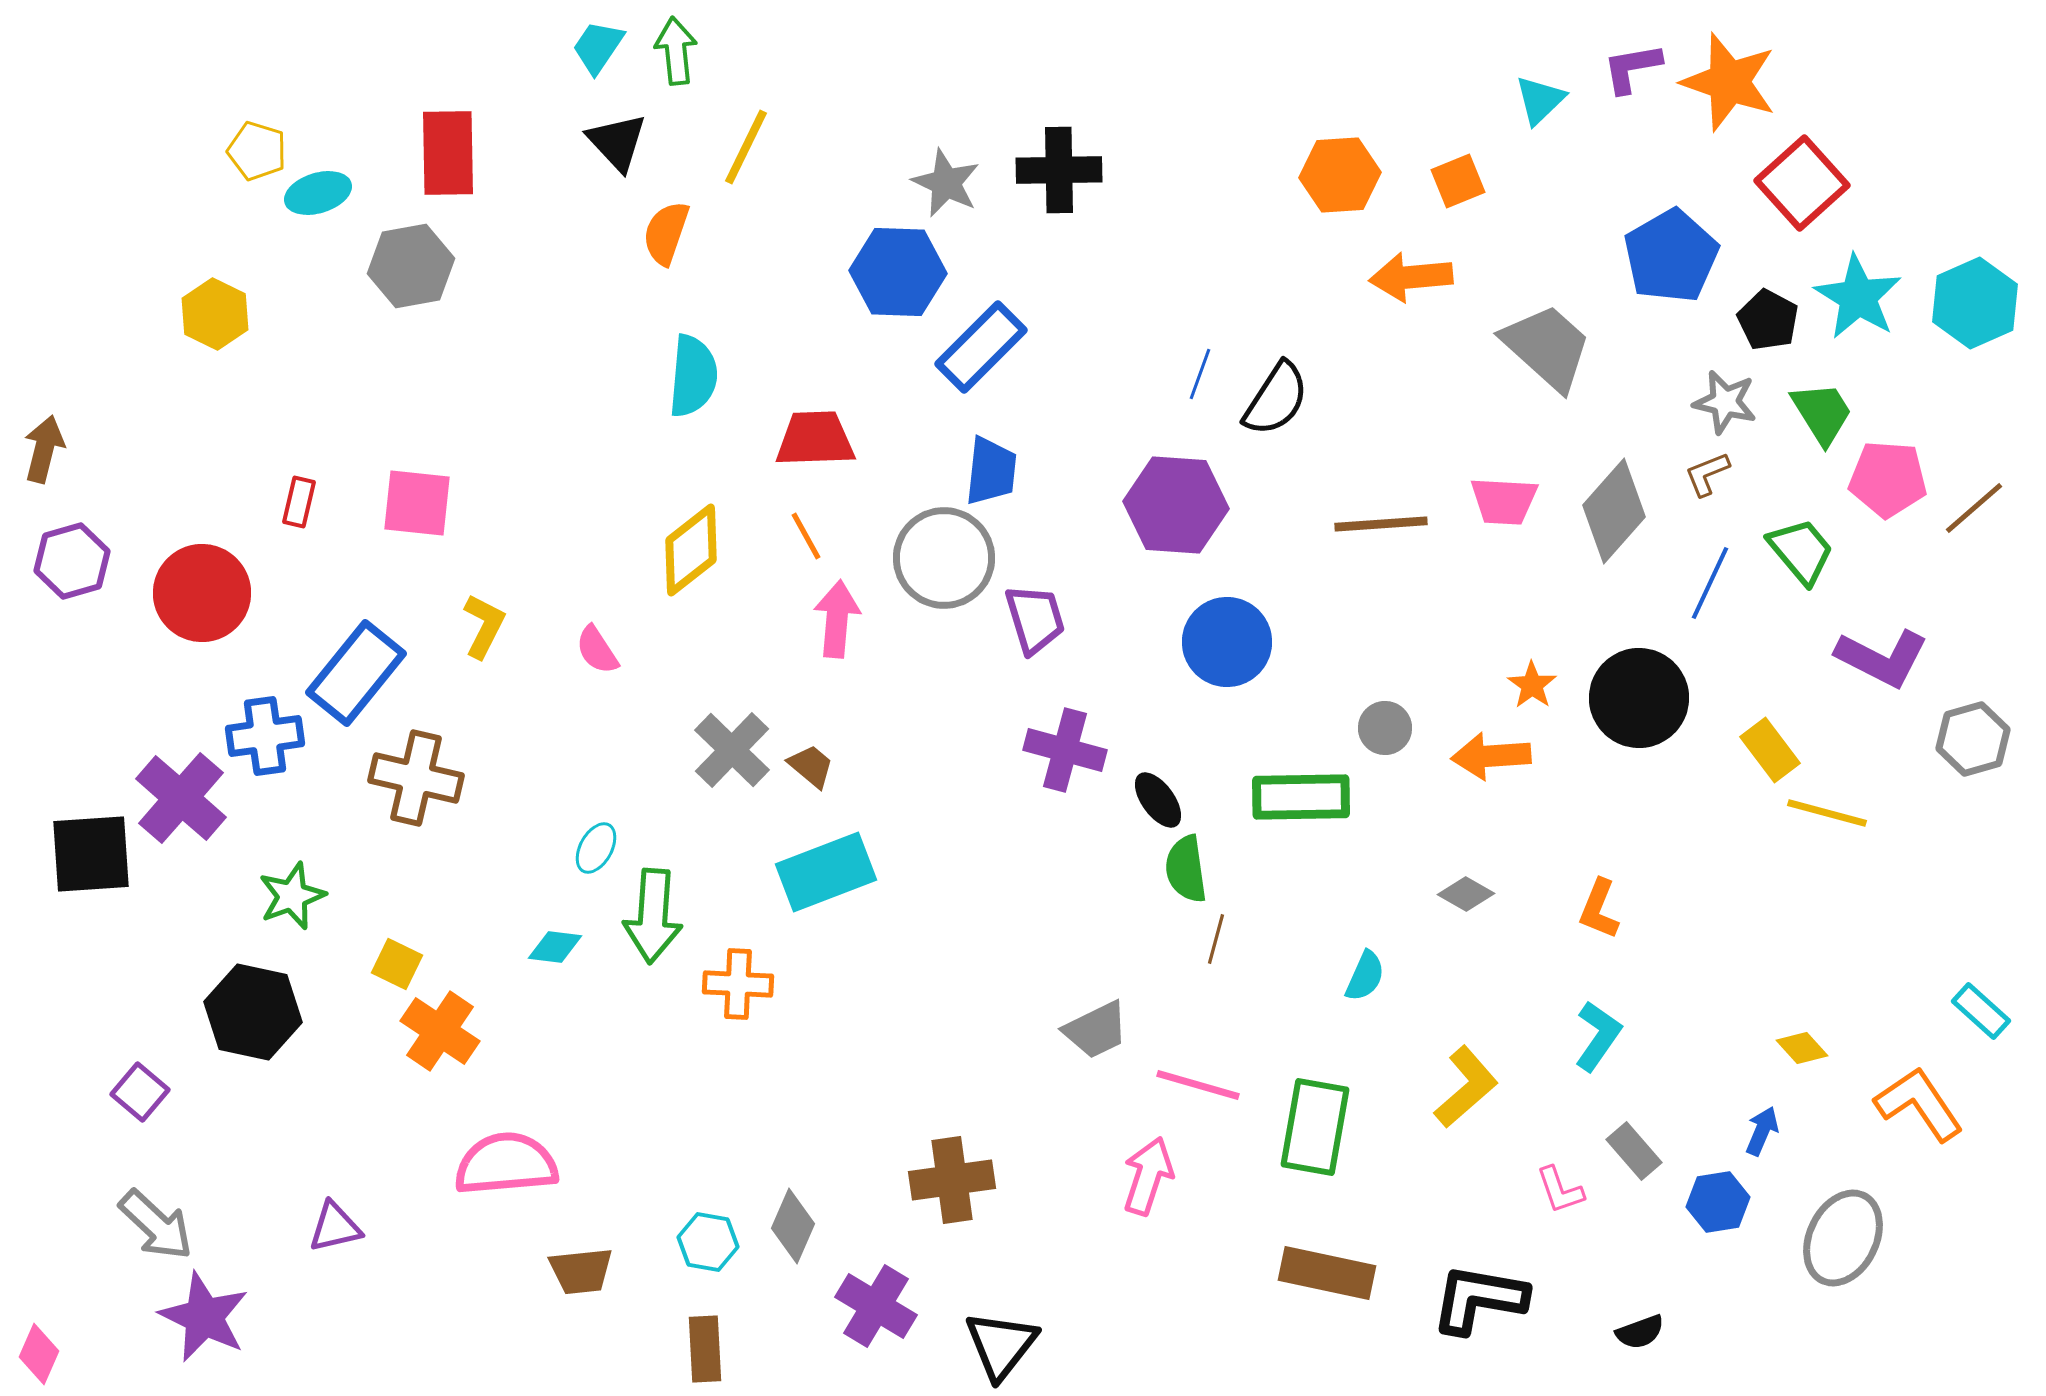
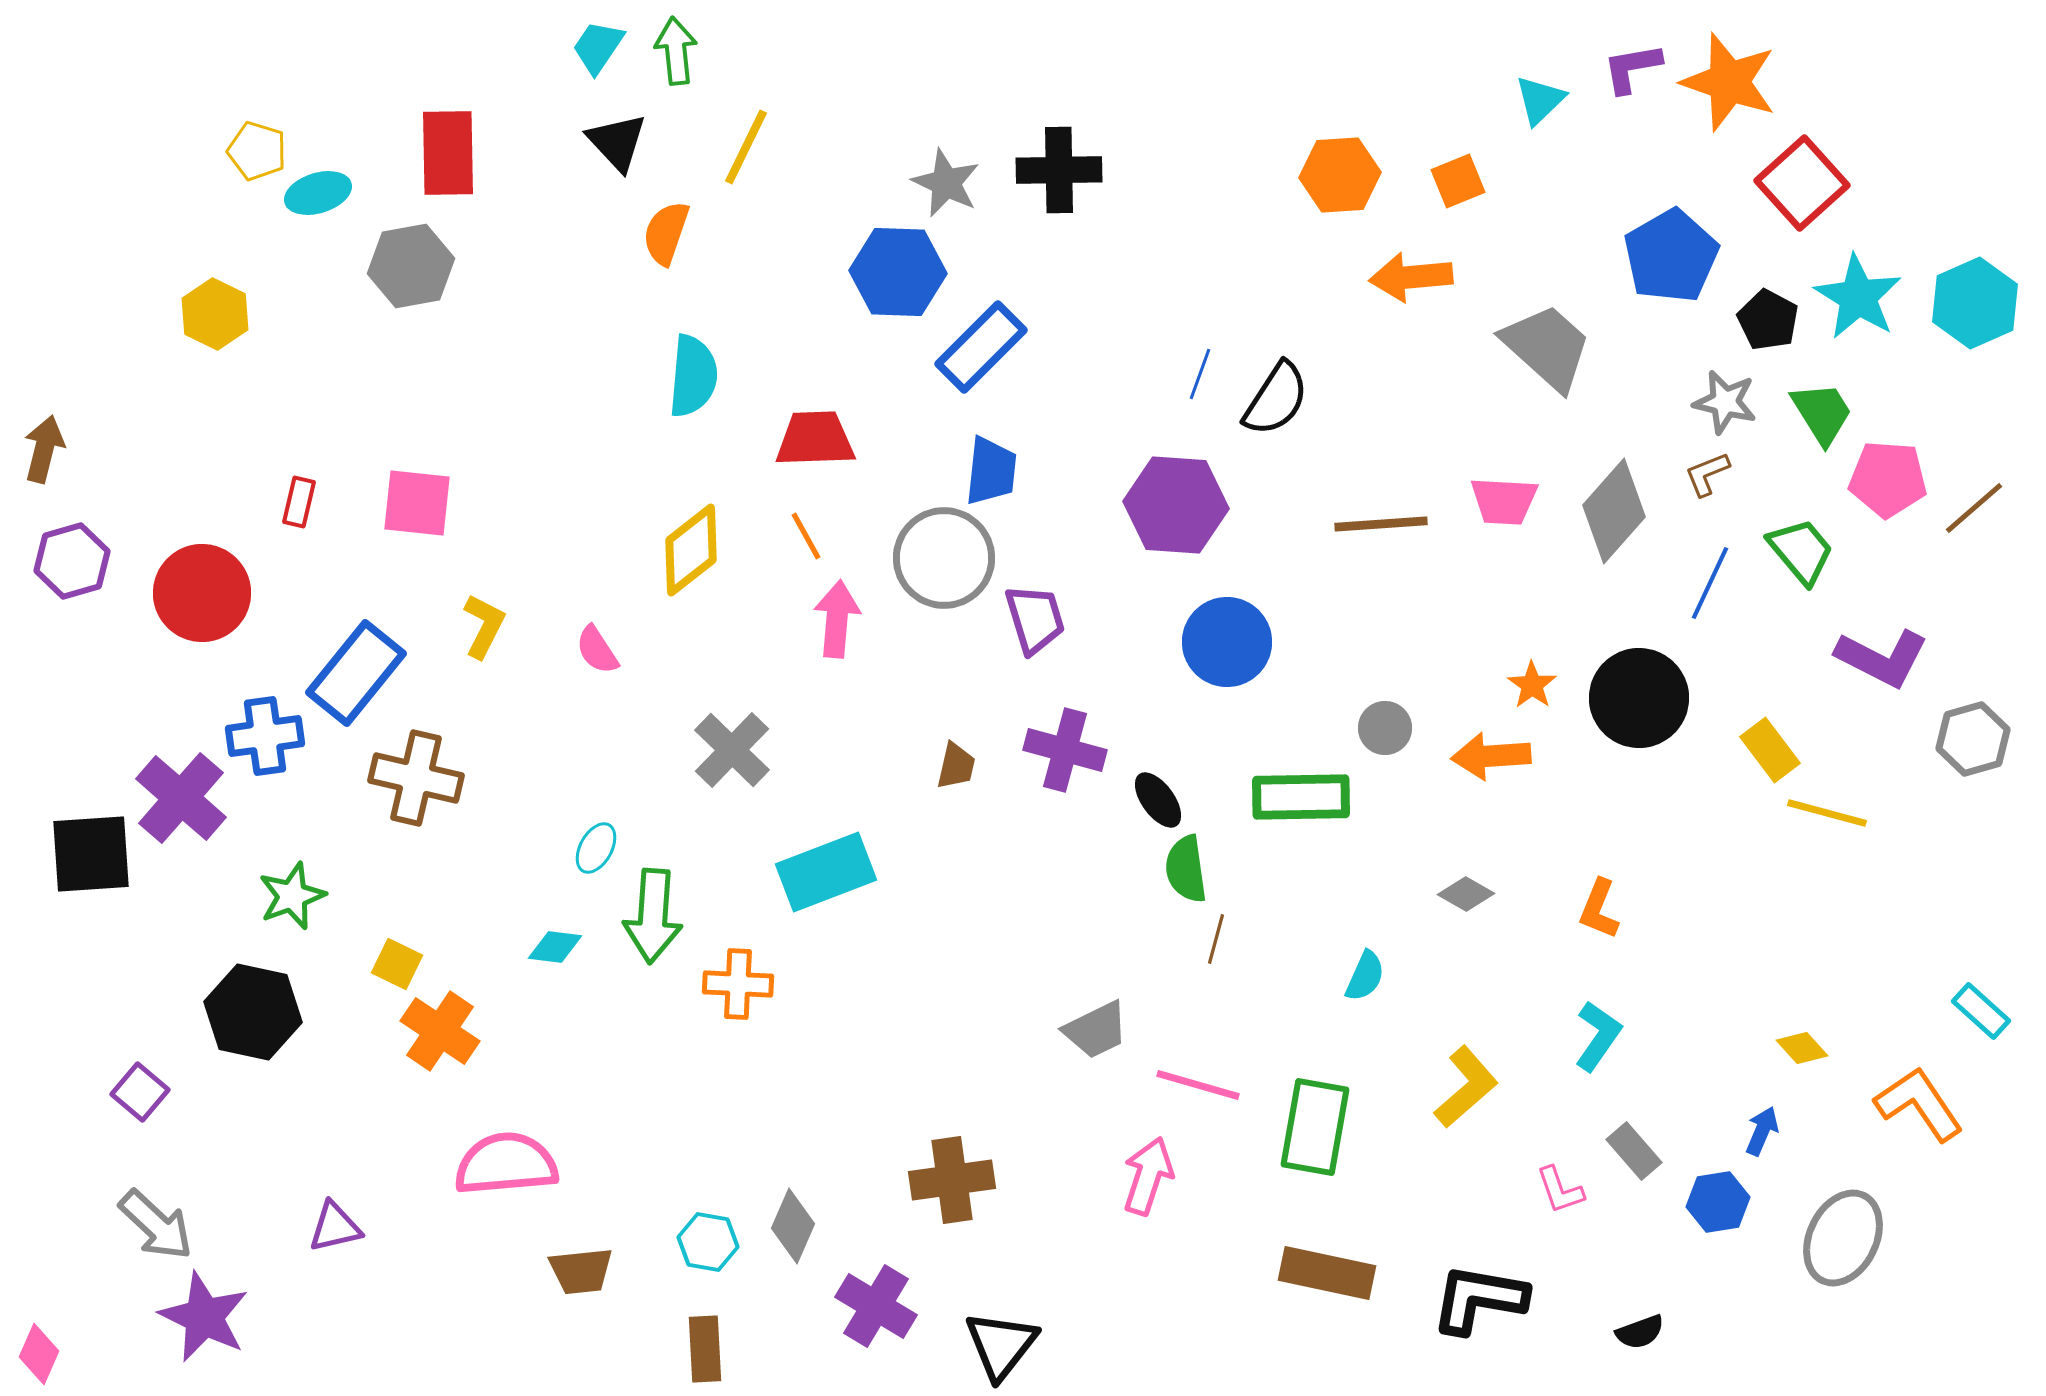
brown trapezoid at (811, 766): moved 145 px right; rotated 63 degrees clockwise
